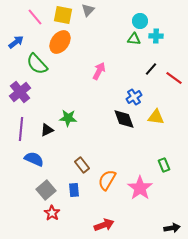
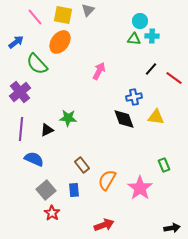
cyan cross: moved 4 px left
blue cross: rotated 21 degrees clockwise
